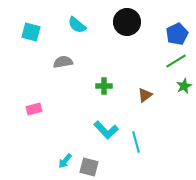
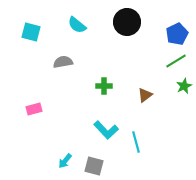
gray square: moved 5 px right, 1 px up
